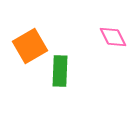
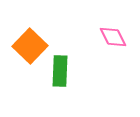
orange square: rotated 16 degrees counterclockwise
